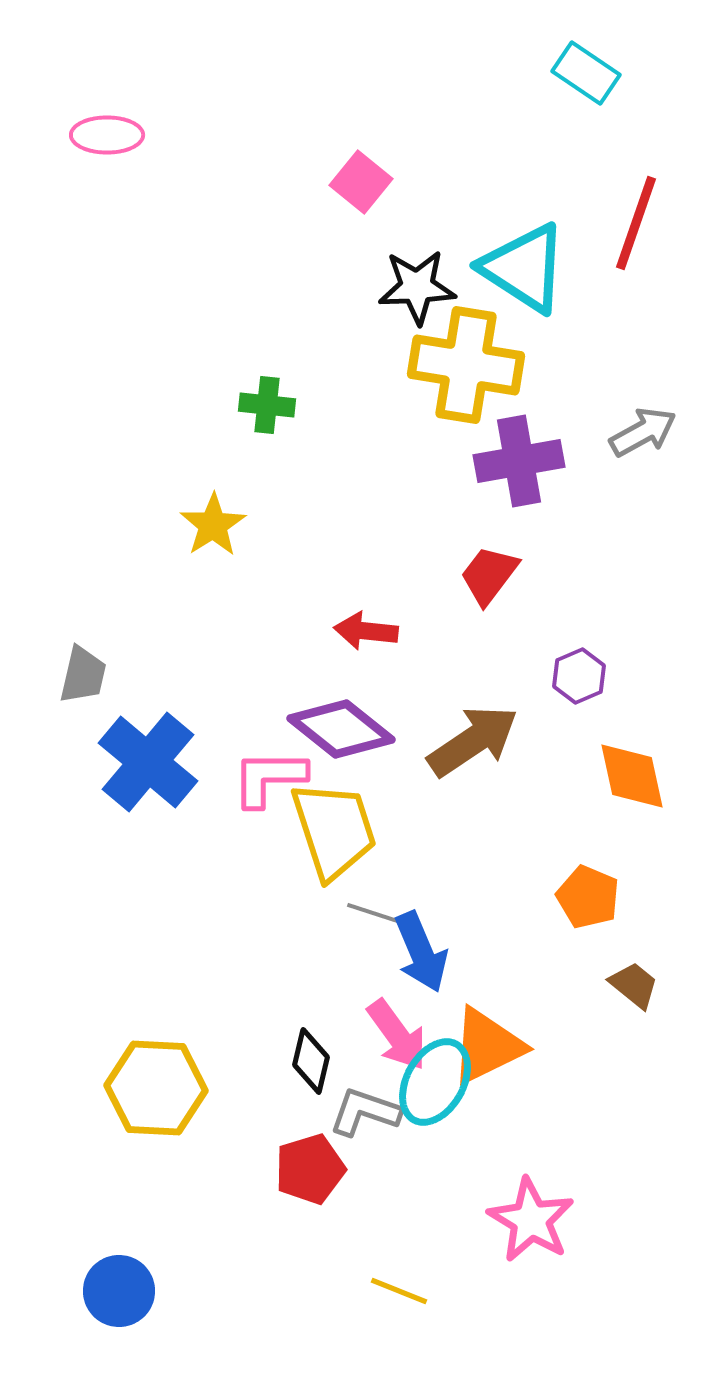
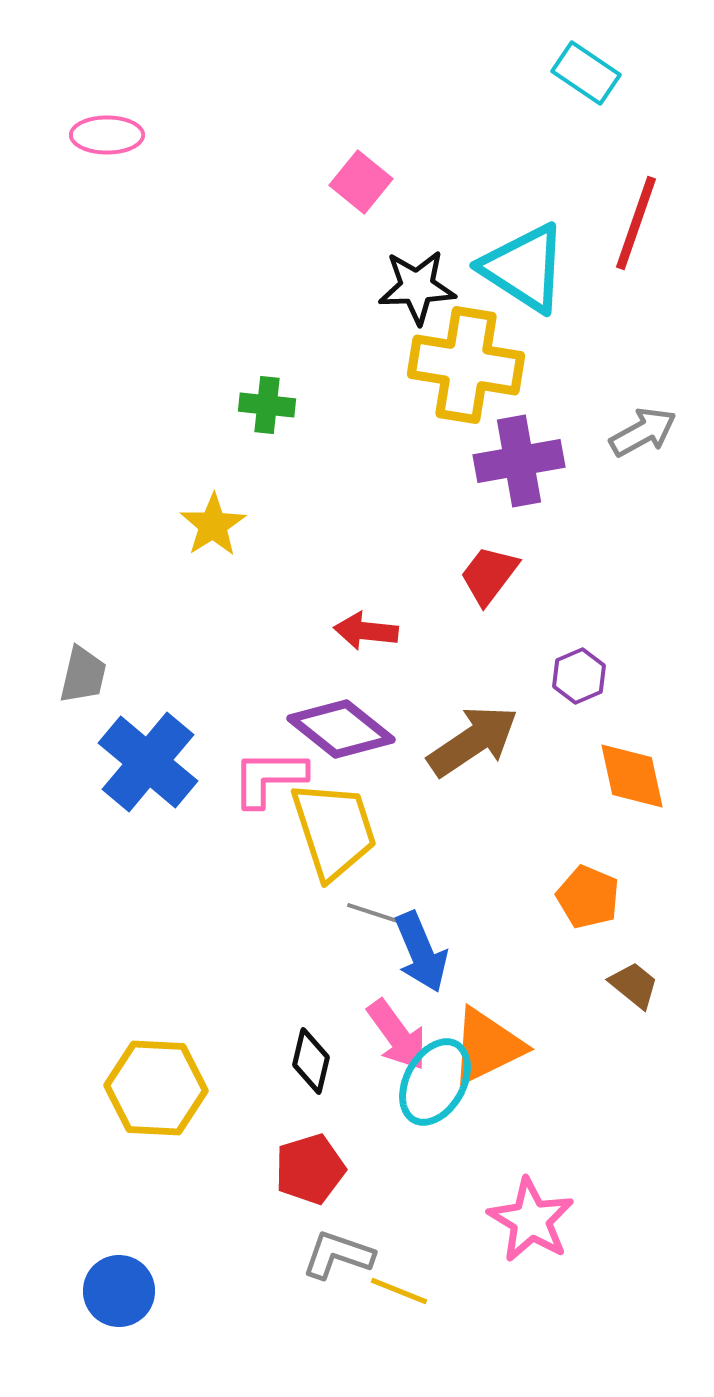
gray L-shape: moved 27 px left, 143 px down
